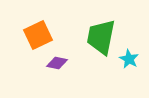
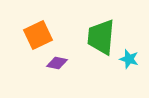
green trapezoid: rotated 6 degrees counterclockwise
cyan star: rotated 12 degrees counterclockwise
